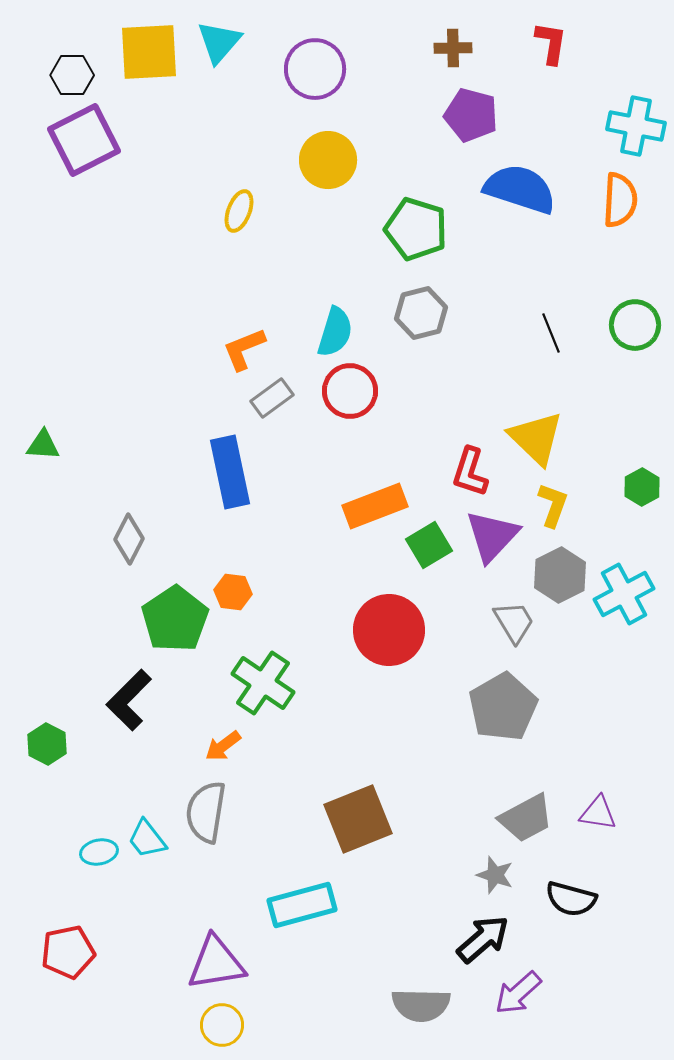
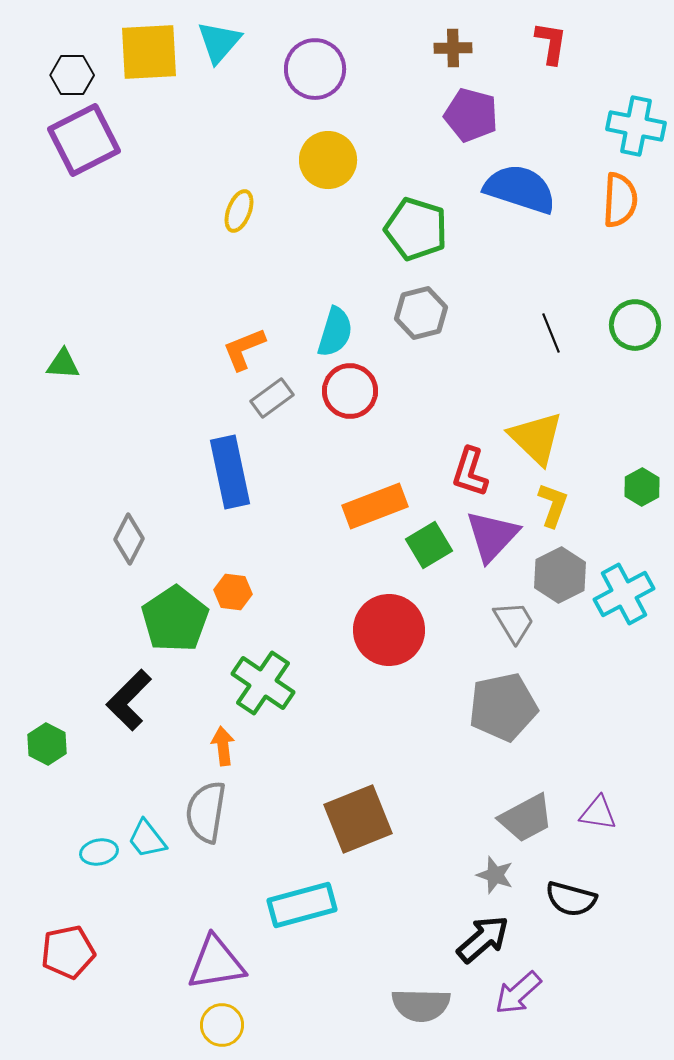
green triangle at (43, 445): moved 20 px right, 81 px up
gray pentagon at (503, 707): rotated 18 degrees clockwise
orange arrow at (223, 746): rotated 120 degrees clockwise
